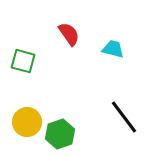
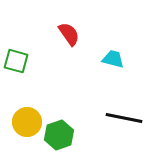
cyan trapezoid: moved 10 px down
green square: moved 7 px left
black line: moved 1 px down; rotated 42 degrees counterclockwise
green hexagon: moved 1 px left, 1 px down
